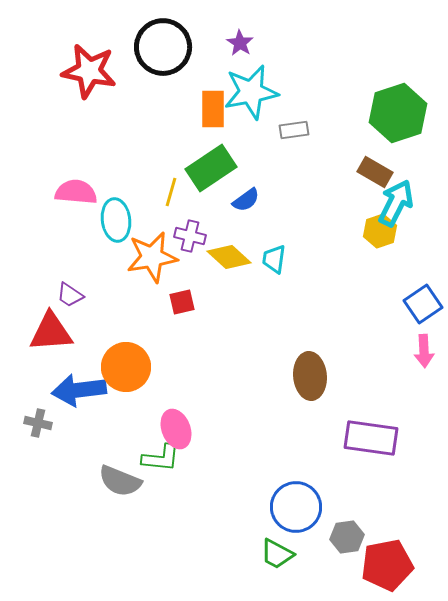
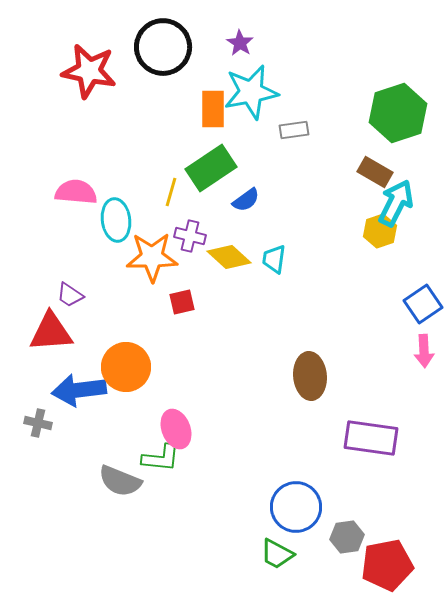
orange star: rotated 9 degrees clockwise
